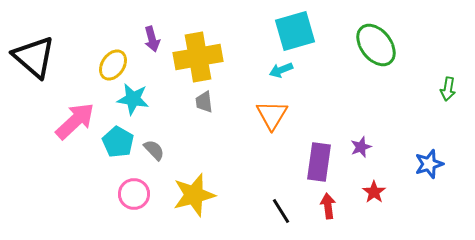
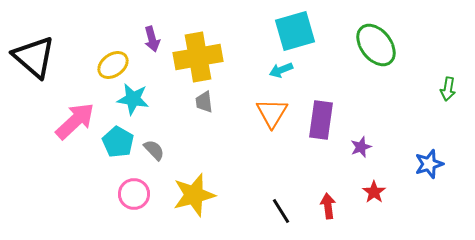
yellow ellipse: rotated 20 degrees clockwise
orange triangle: moved 2 px up
purple rectangle: moved 2 px right, 42 px up
